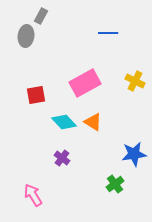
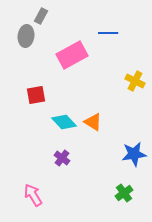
pink rectangle: moved 13 px left, 28 px up
green cross: moved 9 px right, 9 px down
